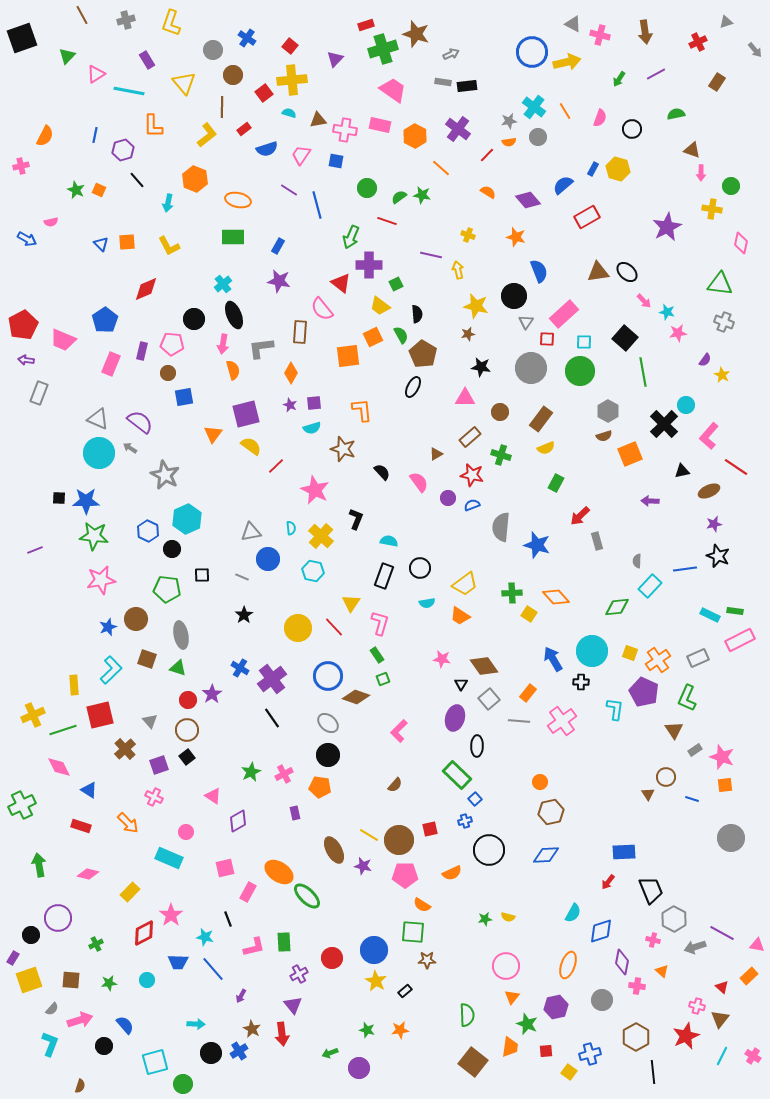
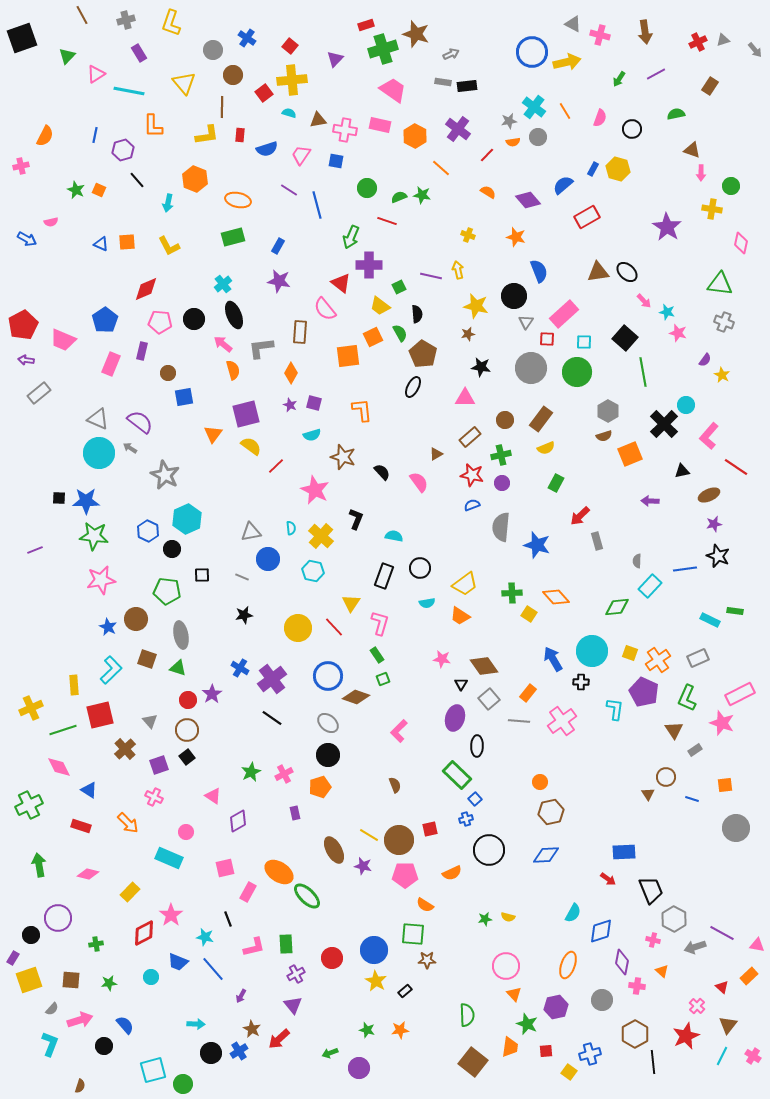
gray triangle at (726, 22): moved 3 px left, 18 px down
purple rectangle at (147, 60): moved 8 px left, 7 px up
brown rectangle at (717, 82): moved 7 px left, 4 px down
red rectangle at (244, 129): moved 4 px left, 6 px down; rotated 48 degrees counterclockwise
yellow L-shape at (207, 135): rotated 30 degrees clockwise
orange semicircle at (509, 142): moved 4 px right
green semicircle at (399, 197): rotated 14 degrees clockwise
purple star at (667, 227): rotated 12 degrees counterclockwise
green rectangle at (233, 237): rotated 15 degrees counterclockwise
blue triangle at (101, 244): rotated 21 degrees counterclockwise
purple line at (431, 255): moved 21 px down
green square at (396, 284): moved 3 px right, 3 px down
pink semicircle at (322, 309): moved 3 px right
pink star at (678, 333): rotated 24 degrees clockwise
green semicircle at (401, 335): moved 1 px left, 2 px up
pink pentagon at (172, 344): moved 12 px left, 22 px up
pink arrow at (223, 344): rotated 120 degrees clockwise
green circle at (580, 371): moved 3 px left, 1 px down
gray rectangle at (39, 393): rotated 30 degrees clockwise
purple square at (314, 403): rotated 21 degrees clockwise
brown circle at (500, 412): moved 5 px right, 8 px down
cyan semicircle at (312, 428): moved 7 px down
brown star at (343, 449): moved 8 px down
green cross at (501, 455): rotated 30 degrees counterclockwise
brown ellipse at (709, 491): moved 4 px down
purple circle at (448, 498): moved 54 px right, 15 px up
cyan semicircle at (389, 541): moved 5 px right, 5 px up
green pentagon at (167, 589): moved 2 px down
black star at (244, 615): rotated 24 degrees clockwise
cyan rectangle at (710, 615): moved 5 px down
blue star at (108, 627): rotated 24 degrees counterclockwise
pink rectangle at (740, 640): moved 54 px down
yellow cross at (33, 715): moved 2 px left, 7 px up
black line at (272, 718): rotated 20 degrees counterclockwise
pink star at (722, 757): moved 34 px up
brown semicircle at (395, 785): rotated 63 degrees counterclockwise
orange pentagon at (320, 787): rotated 25 degrees counterclockwise
green cross at (22, 805): moved 7 px right
blue cross at (465, 821): moved 1 px right, 2 px up
gray circle at (731, 838): moved 5 px right, 10 px up
red arrow at (608, 882): moved 3 px up; rotated 91 degrees counterclockwise
orange semicircle at (422, 905): moved 3 px right
green square at (413, 932): moved 2 px down
green rectangle at (284, 942): moved 2 px right, 2 px down
green cross at (96, 944): rotated 16 degrees clockwise
blue trapezoid at (178, 962): rotated 20 degrees clockwise
purple cross at (299, 974): moved 3 px left
cyan circle at (147, 980): moved 4 px right, 3 px up
orange triangle at (512, 997): moved 2 px right, 3 px up; rotated 21 degrees counterclockwise
pink cross at (697, 1006): rotated 28 degrees clockwise
brown triangle at (720, 1019): moved 8 px right, 6 px down
red arrow at (282, 1034): moved 3 px left, 5 px down; rotated 55 degrees clockwise
brown hexagon at (636, 1037): moved 1 px left, 3 px up
cyan square at (155, 1062): moved 2 px left, 8 px down
black line at (653, 1072): moved 10 px up
